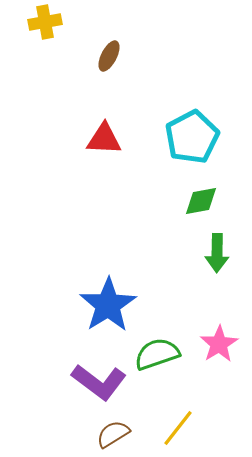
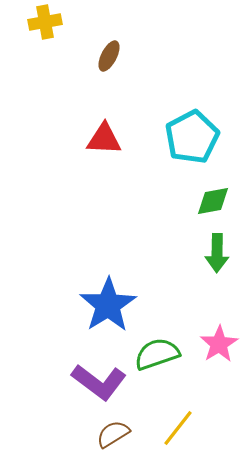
green diamond: moved 12 px right
